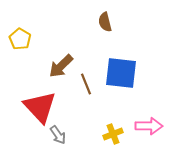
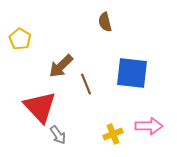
blue square: moved 11 px right
